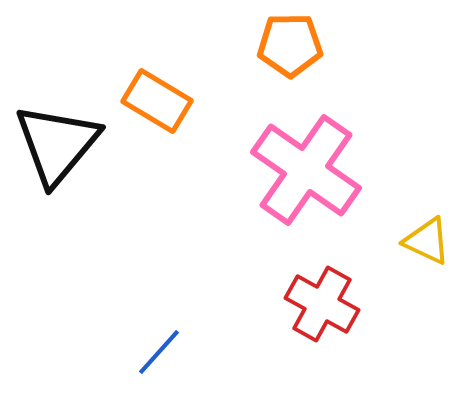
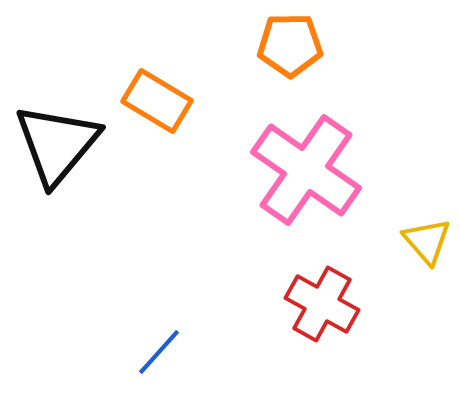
yellow triangle: rotated 24 degrees clockwise
